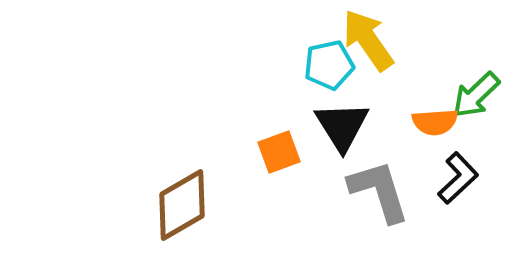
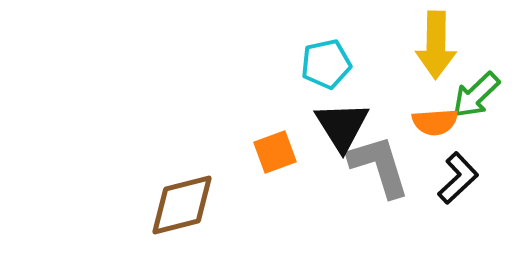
yellow arrow: moved 68 px right, 5 px down; rotated 144 degrees counterclockwise
cyan pentagon: moved 3 px left, 1 px up
orange square: moved 4 px left
gray L-shape: moved 25 px up
brown diamond: rotated 16 degrees clockwise
